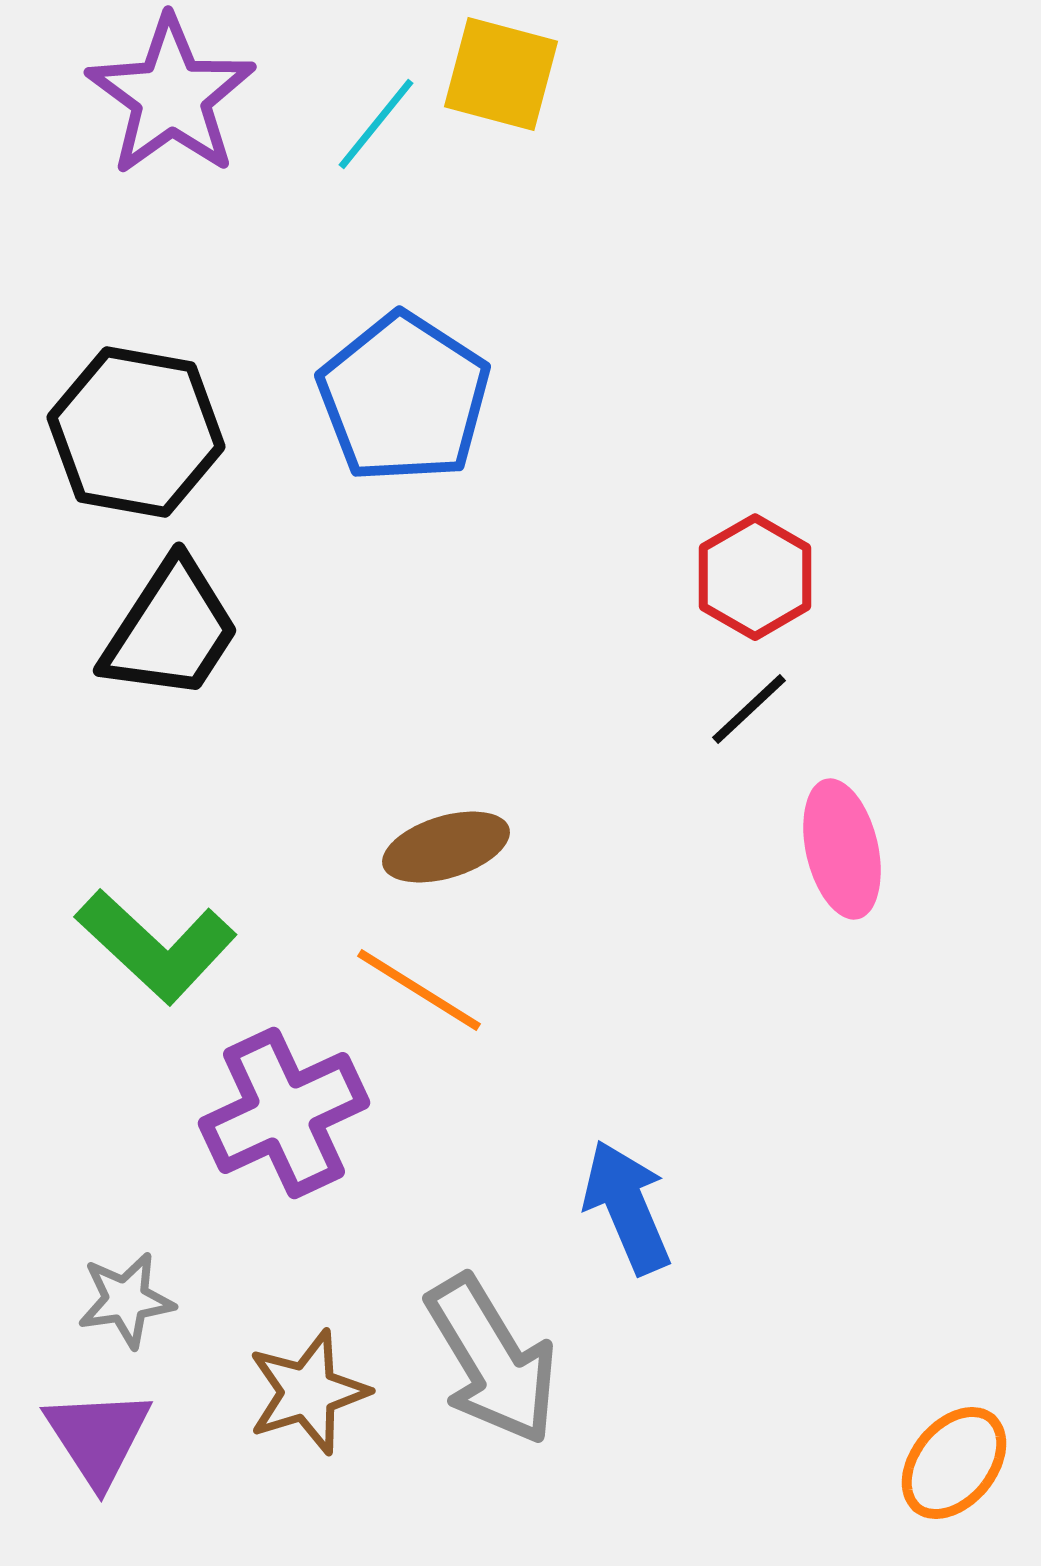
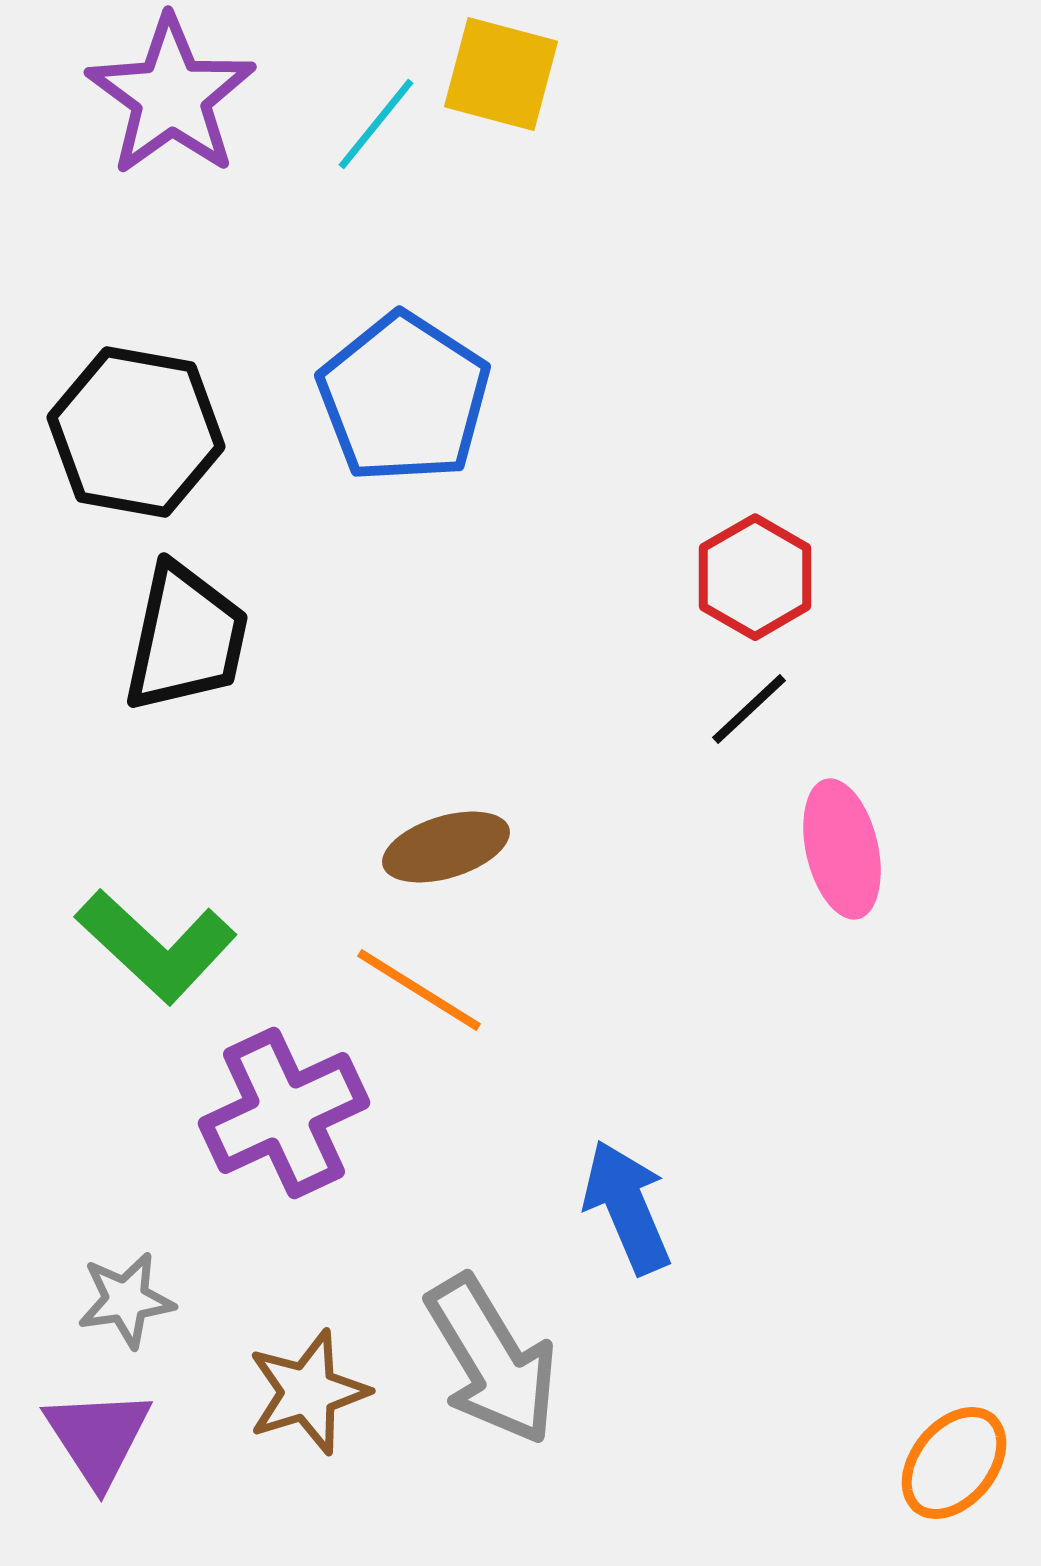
black trapezoid: moved 15 px right, 8 px down; rotated 21 degrees counterclockwise
